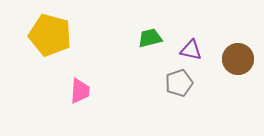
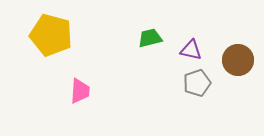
yellow pentagon: moved 1 px right
brown circle: moved 1 px down
gray pentagon: moved 18 px right
